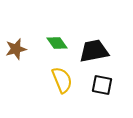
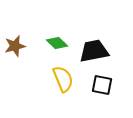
green diamond: rotated 10 degrees counterclockwise
brown star: moved 1 px left, 3 px up
yellow semicircle: moved 1 px right, 1 px up
